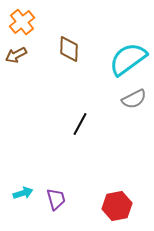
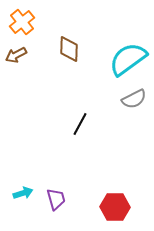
red hexagon: moved 2 px left, 1 px down; rotated 12 degrees clockwise
